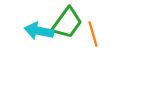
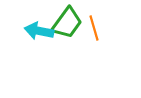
orange line: moved 1 px right, 6 px up
